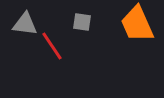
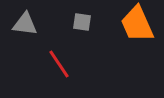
red line: moved 7 px right, 18 px down
